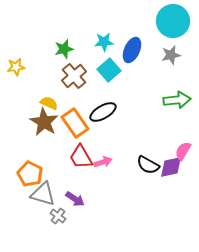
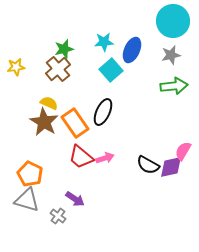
cyan square: moved 2 px right
brown cross: moved 16 px left, 7 px up
green arrow: moved 3 px left, 14 px up
black ellipse: rotated 36 degrees counterclockwise
red trapezoid: rotated 20 degrees counterclockwise
pink arrow: moved 2 px right, 4 px up
gray triangle: moved 16 px left, 6 px down
